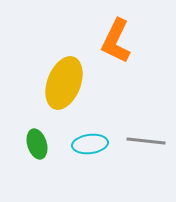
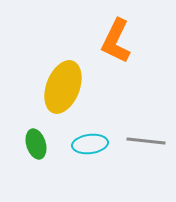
yellow ellipse: moved 1 px left, 4 px down
green ellipse: moved 1 px left
